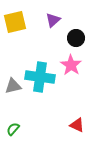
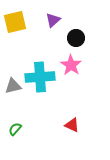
cyan cross: rotated 12 degrees counterclockwise
red triangle: moved 5 px left
green semicircle: moved 2 px right
